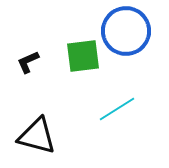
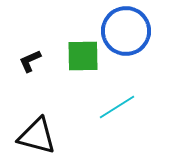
green square: rotated 6 degrees clockwise
black L-shape: moved 2 px right, 1 px up
cyan line: moved 2 px up
